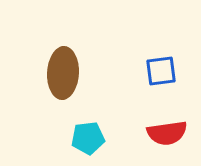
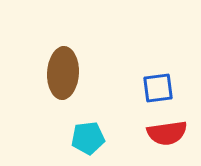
blue square: moved 3 px left, 17 px down
